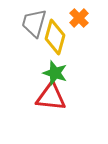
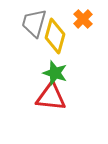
orange cross: moved 4 px right, 1 px down
yellow diamond: moved 1 px up
